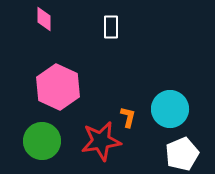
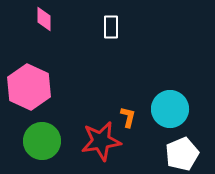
pink hexagon: moved 29 px left
